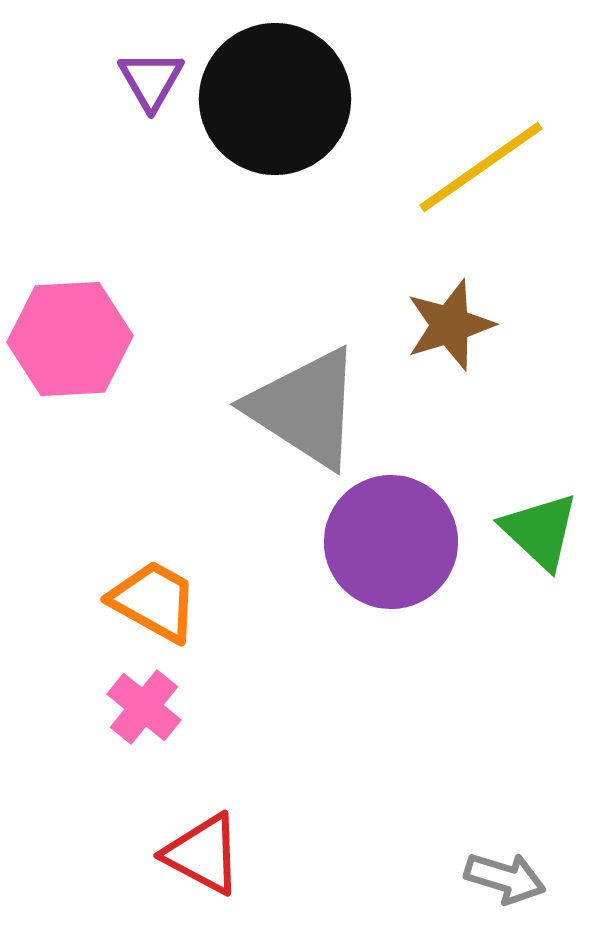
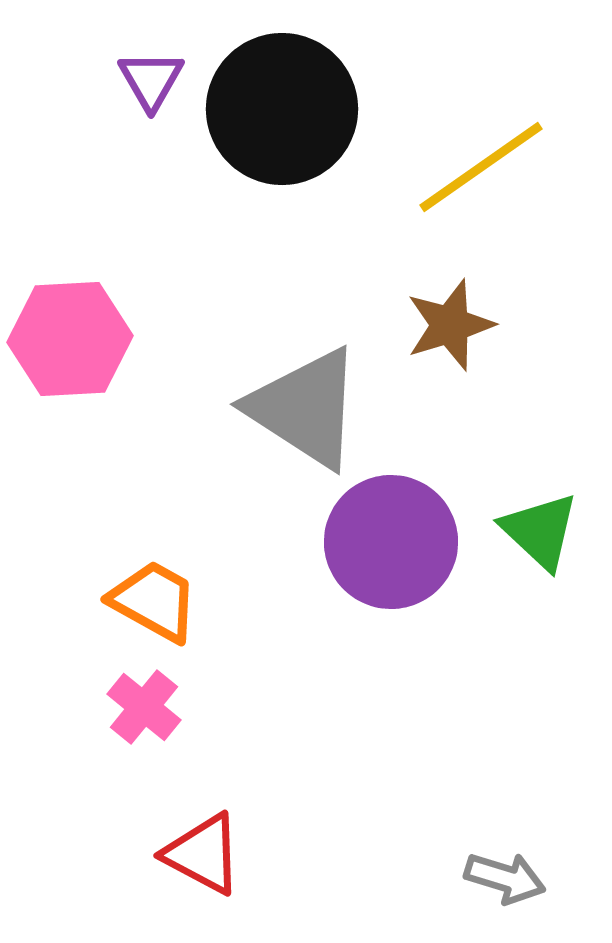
black circle: moved 7 px right, 10 px down
